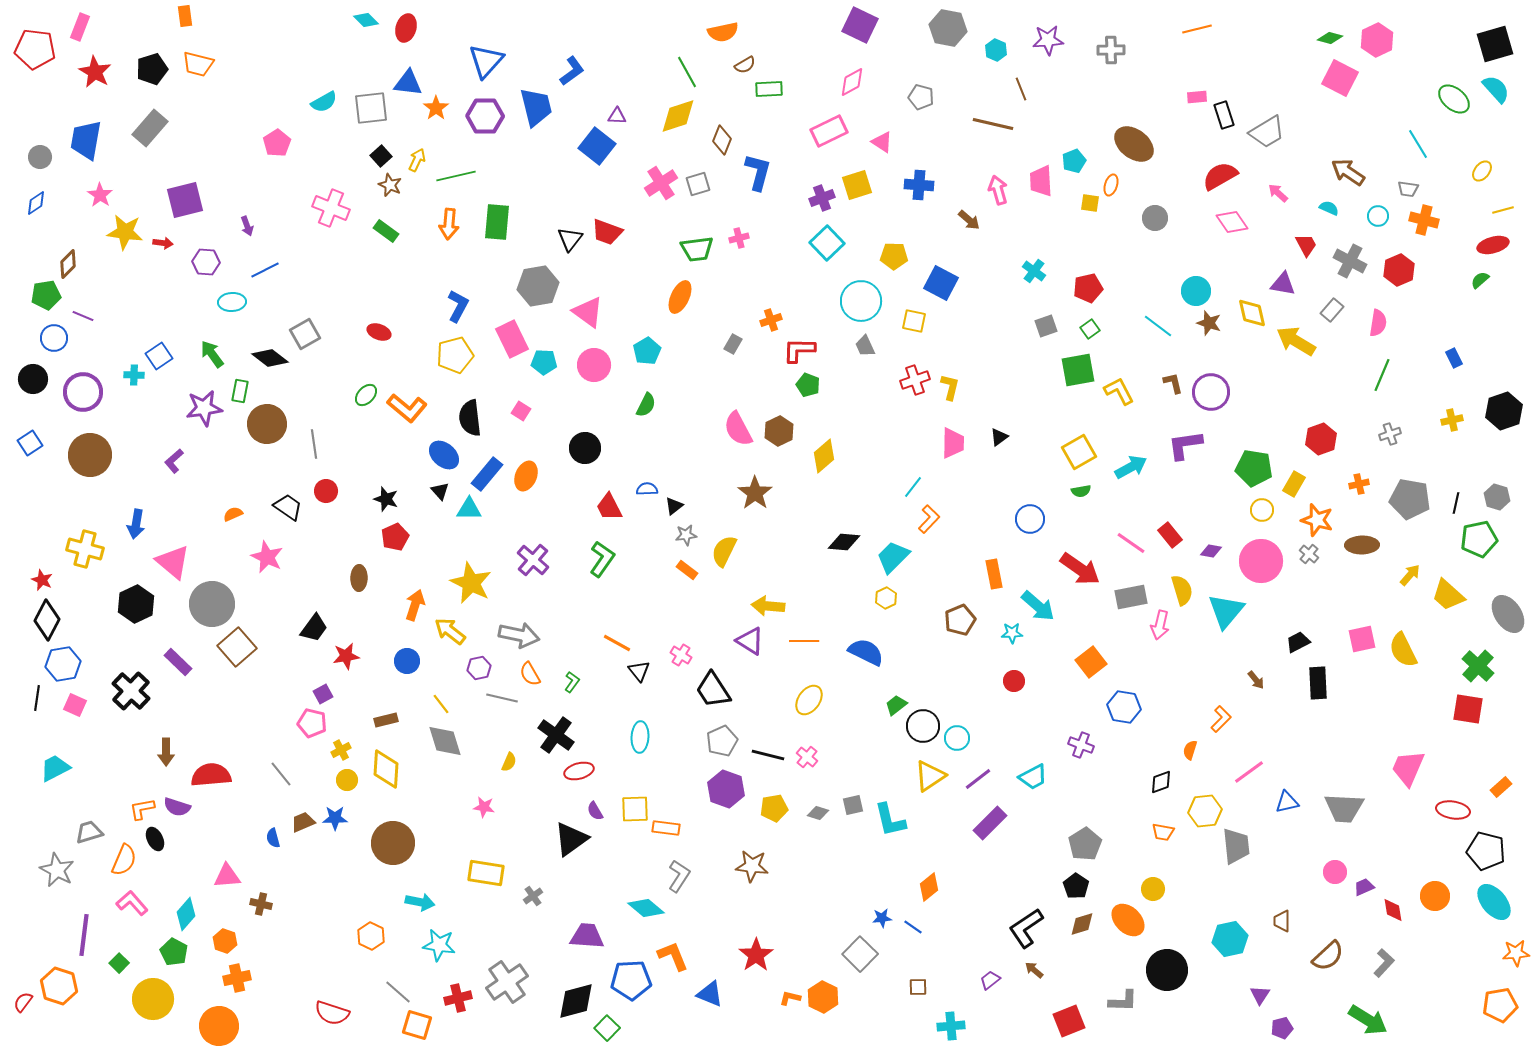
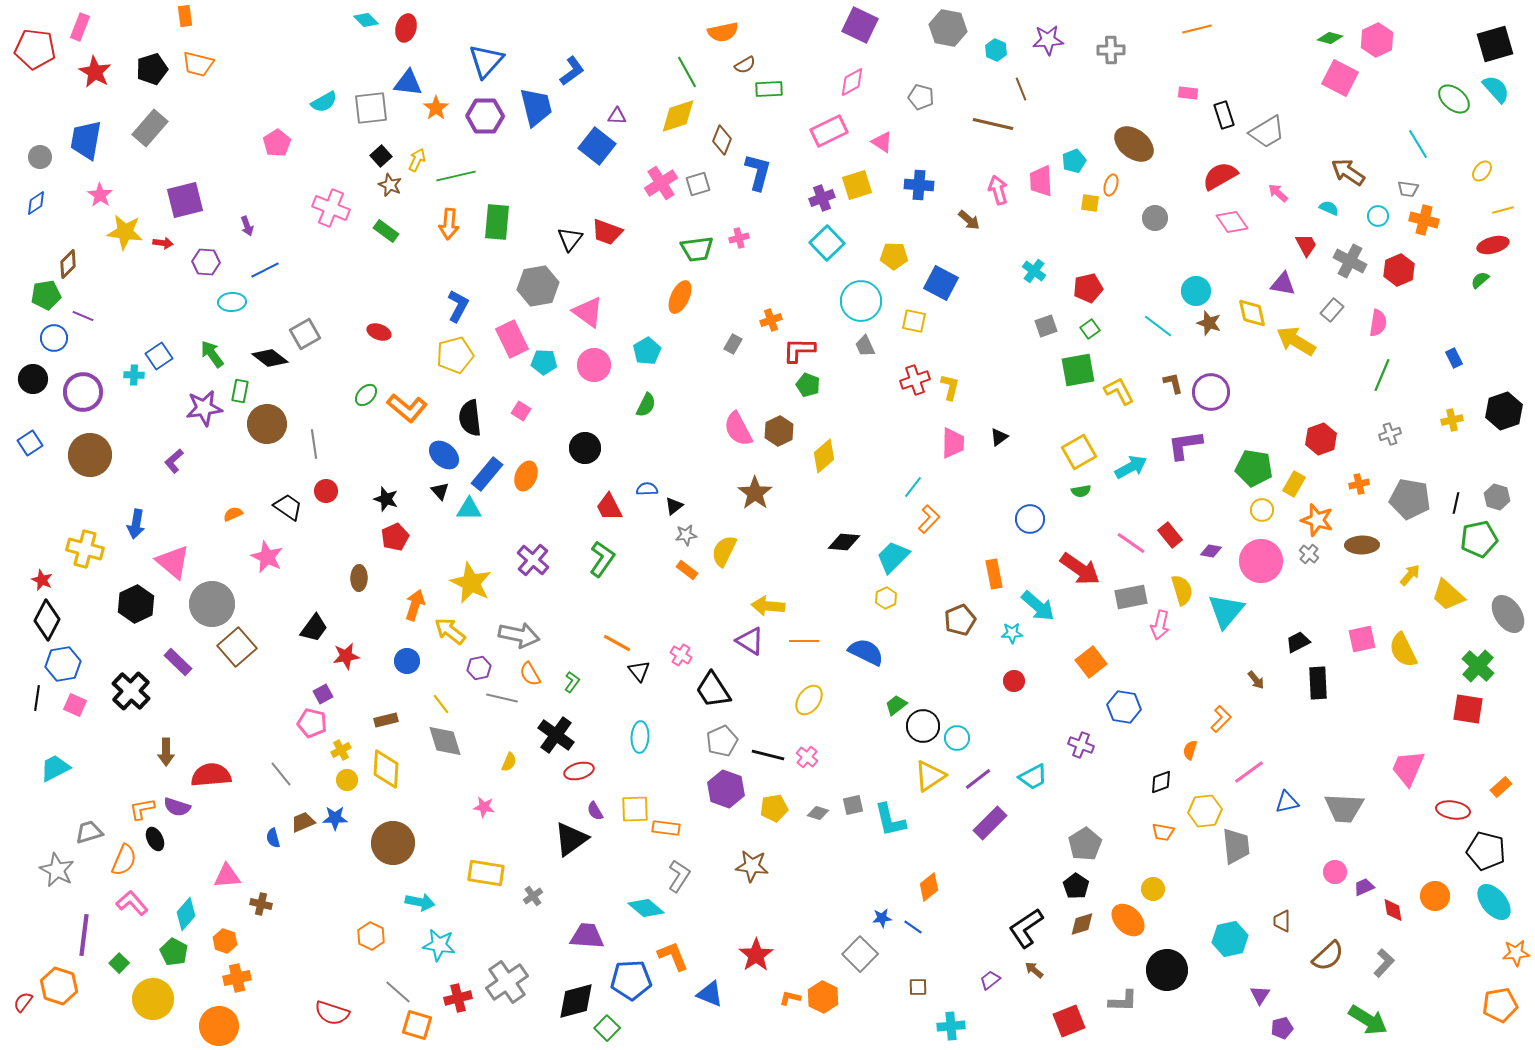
pink rectangle at (1197, 97): moved 9 px left, 4 px up; rotated 12 degrees clockwise
